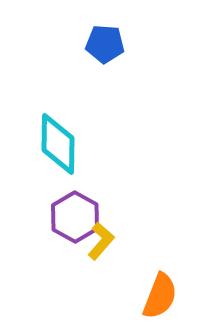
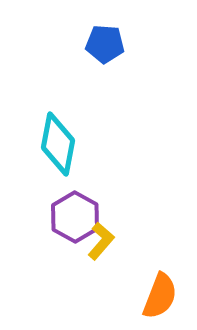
cyan diamond: rotated 10 degrees clockwise
